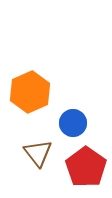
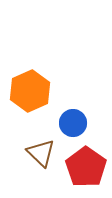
orange hexagon: moved 1 px up
brown triangle: moved 3 px right; rotated 8 degrees counterclockwise
